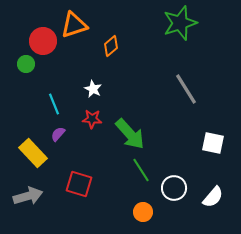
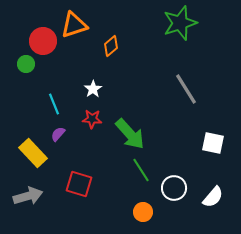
white star: rotated 12 degrees clockwise
